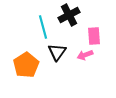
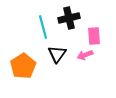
black cross: moved 3 px down; rotated 15 degrees clockwise
black triangle: moved 2 px down
orange pentagon: moved 3 px left, 1 px down
